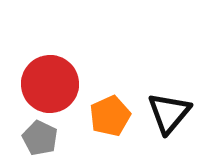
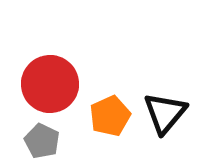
black triangle: moved 4 px left
gray pentagon: moved 2 px right, 3 px down
